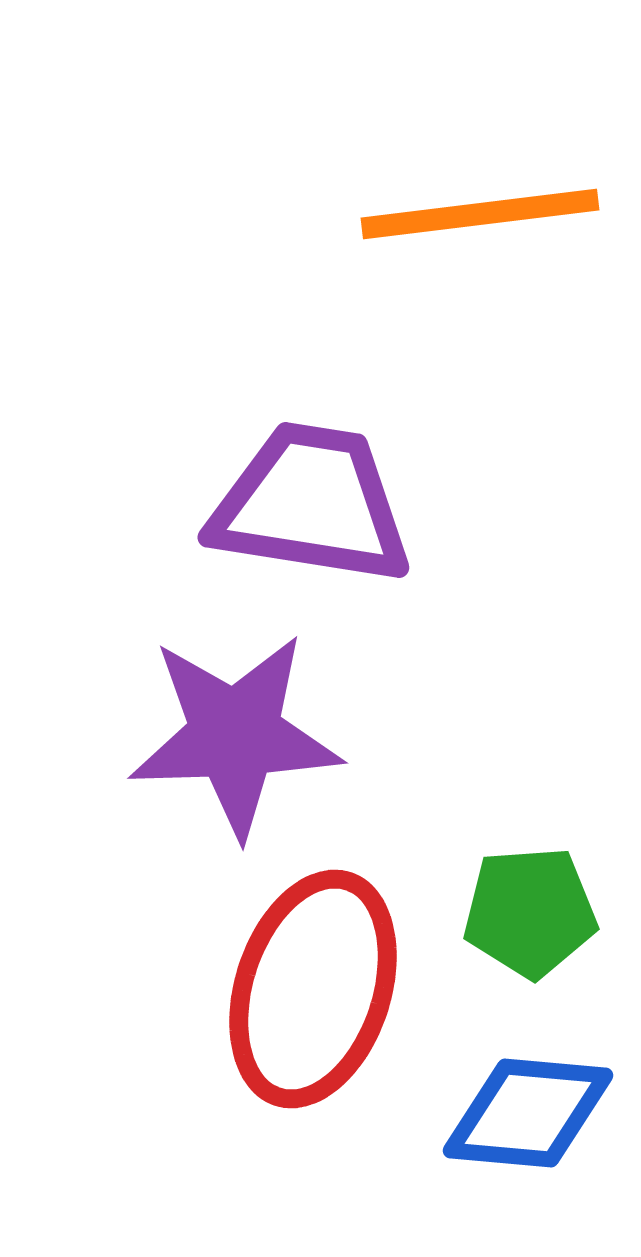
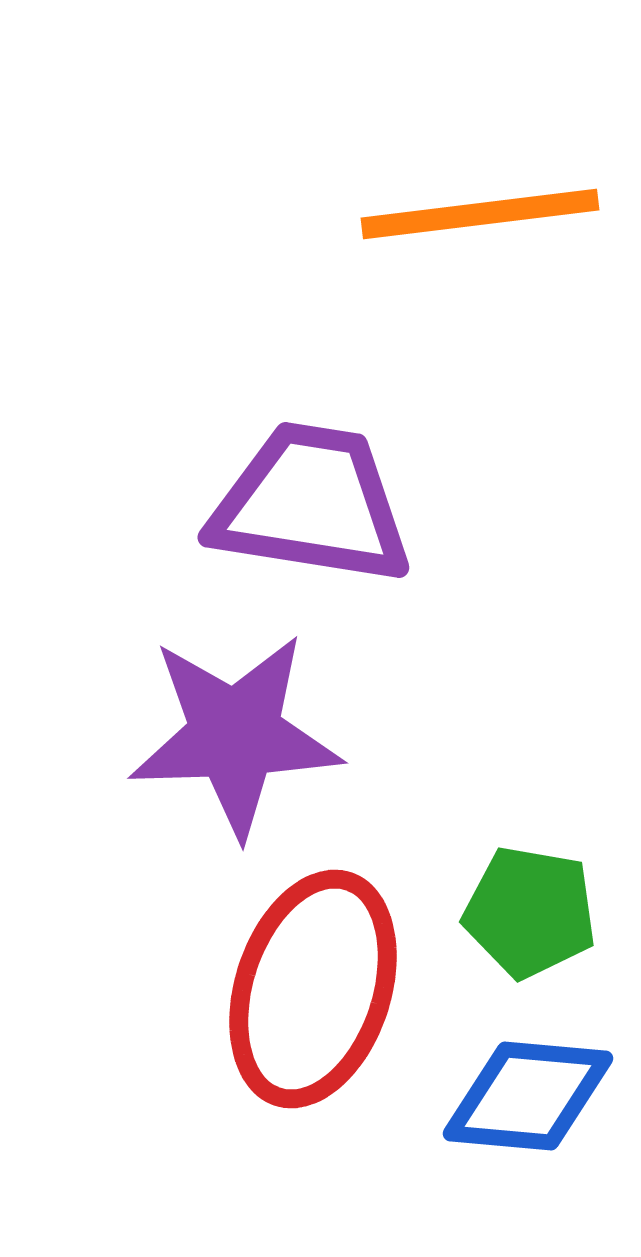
green pentagon: rotated 14 degrees clockwise
blue diamond: moved 17 px up
